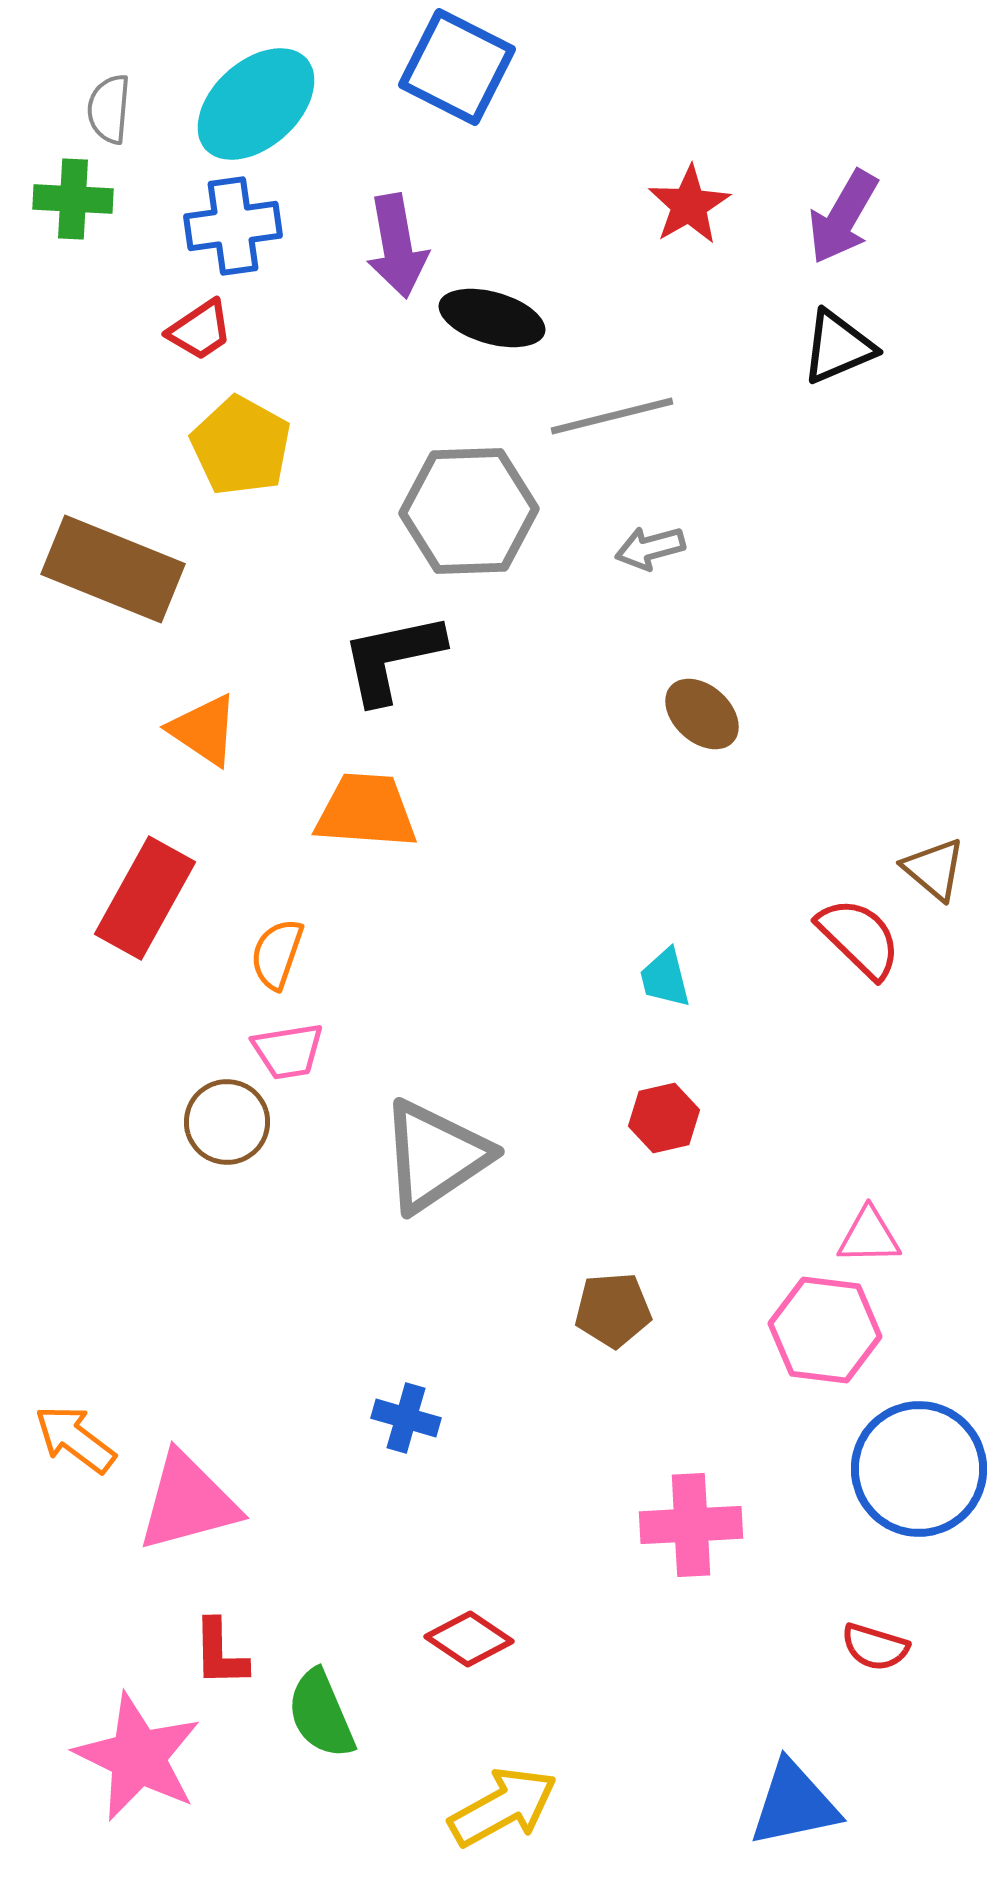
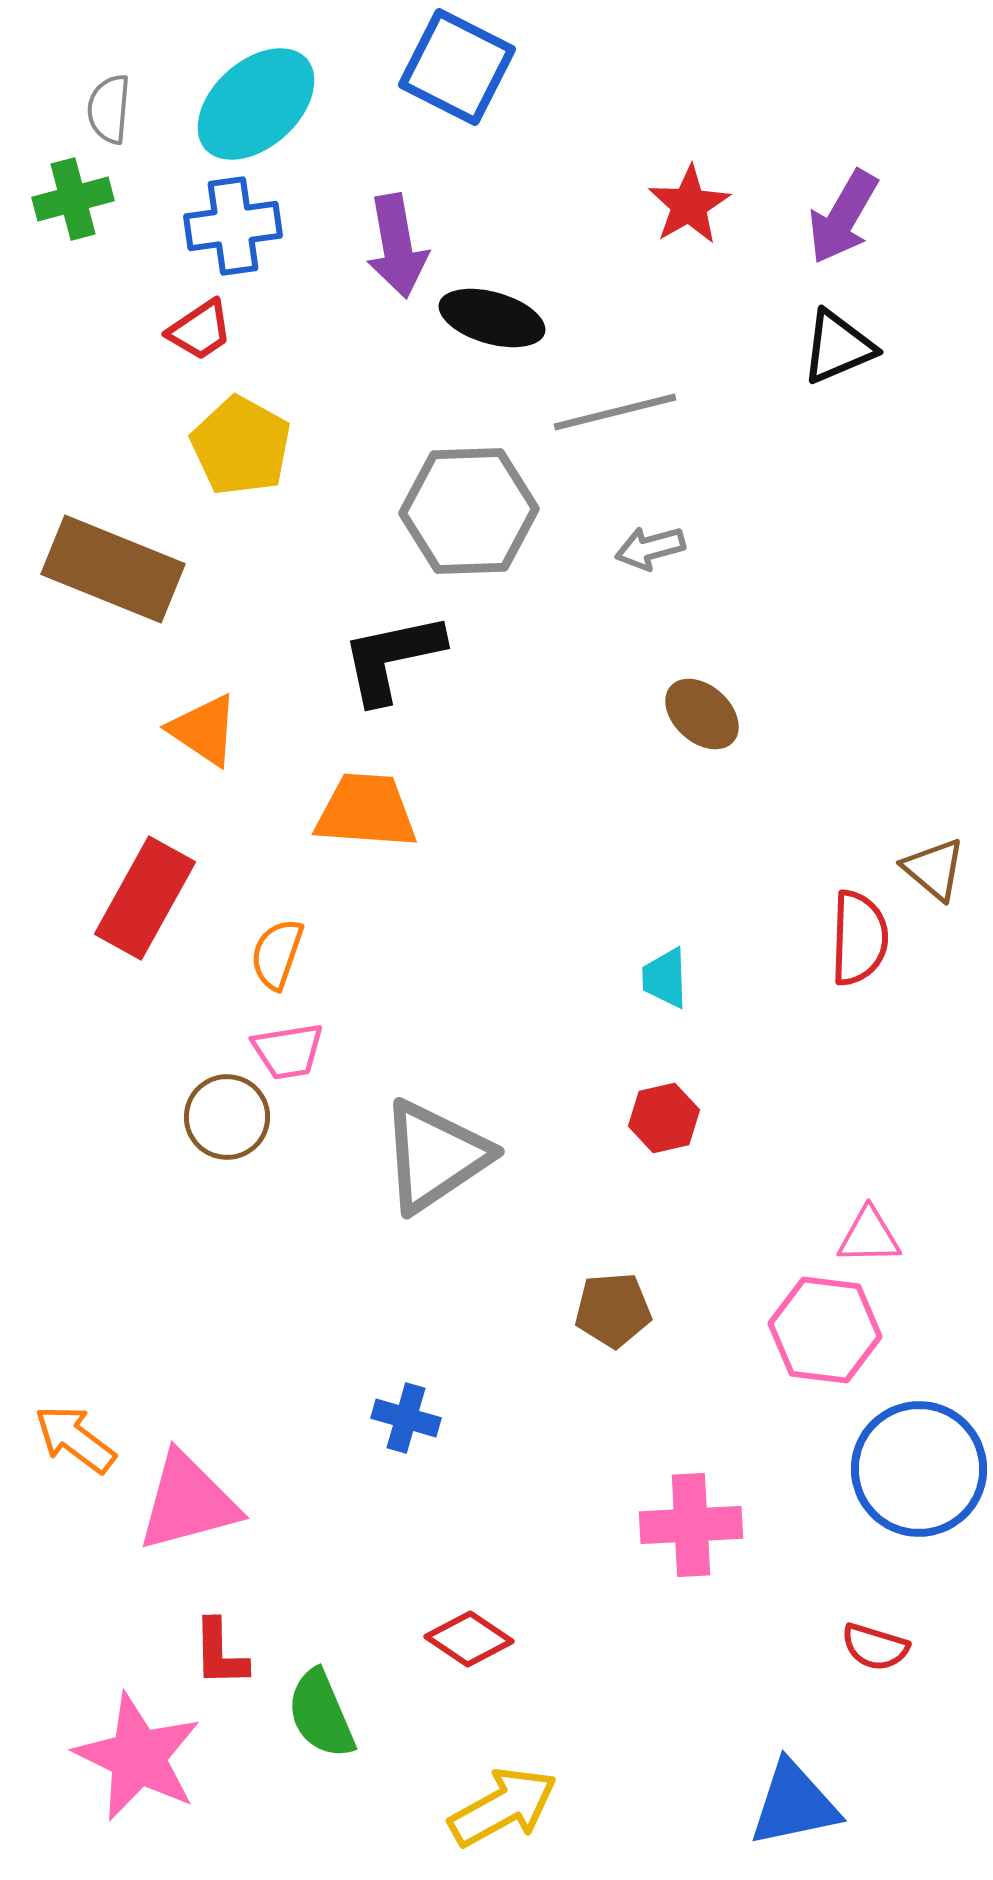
green cross at (73, 199): rotated 18 degrees counterclockwise
gray line at (612, 416): moved 3 px right, 4 px up
red semicircle at (859, 938): rotated 48 degrees clockwise
cyan trapezoid at (665, 978): rotated 12 degrees clockwise
brown circle at (227, 1122): moved 5 px up
